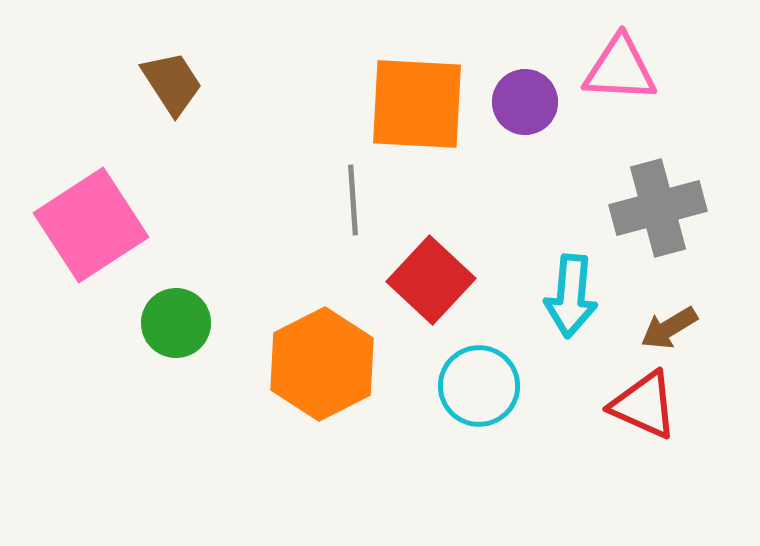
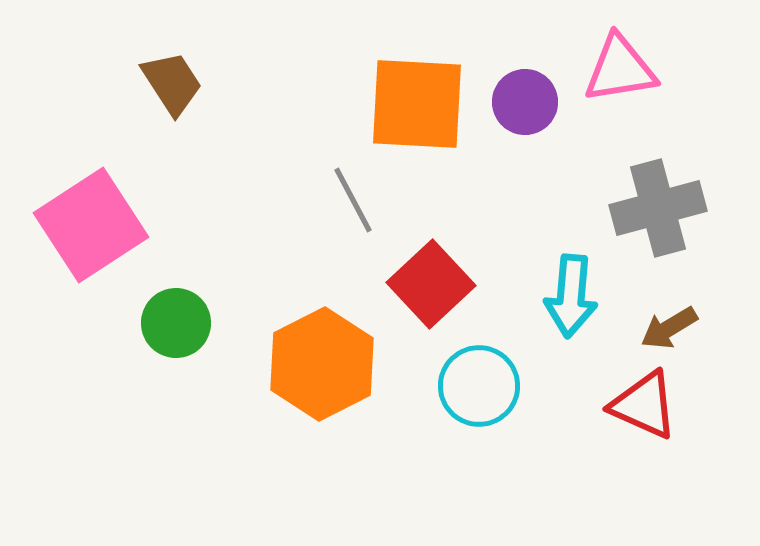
pink triangle: rotated 12 degrees counterclockwise
gray line: rotated 24 degrees counterclockwise
red square: moved 4 px down; rotated 4 degrees clockwise
